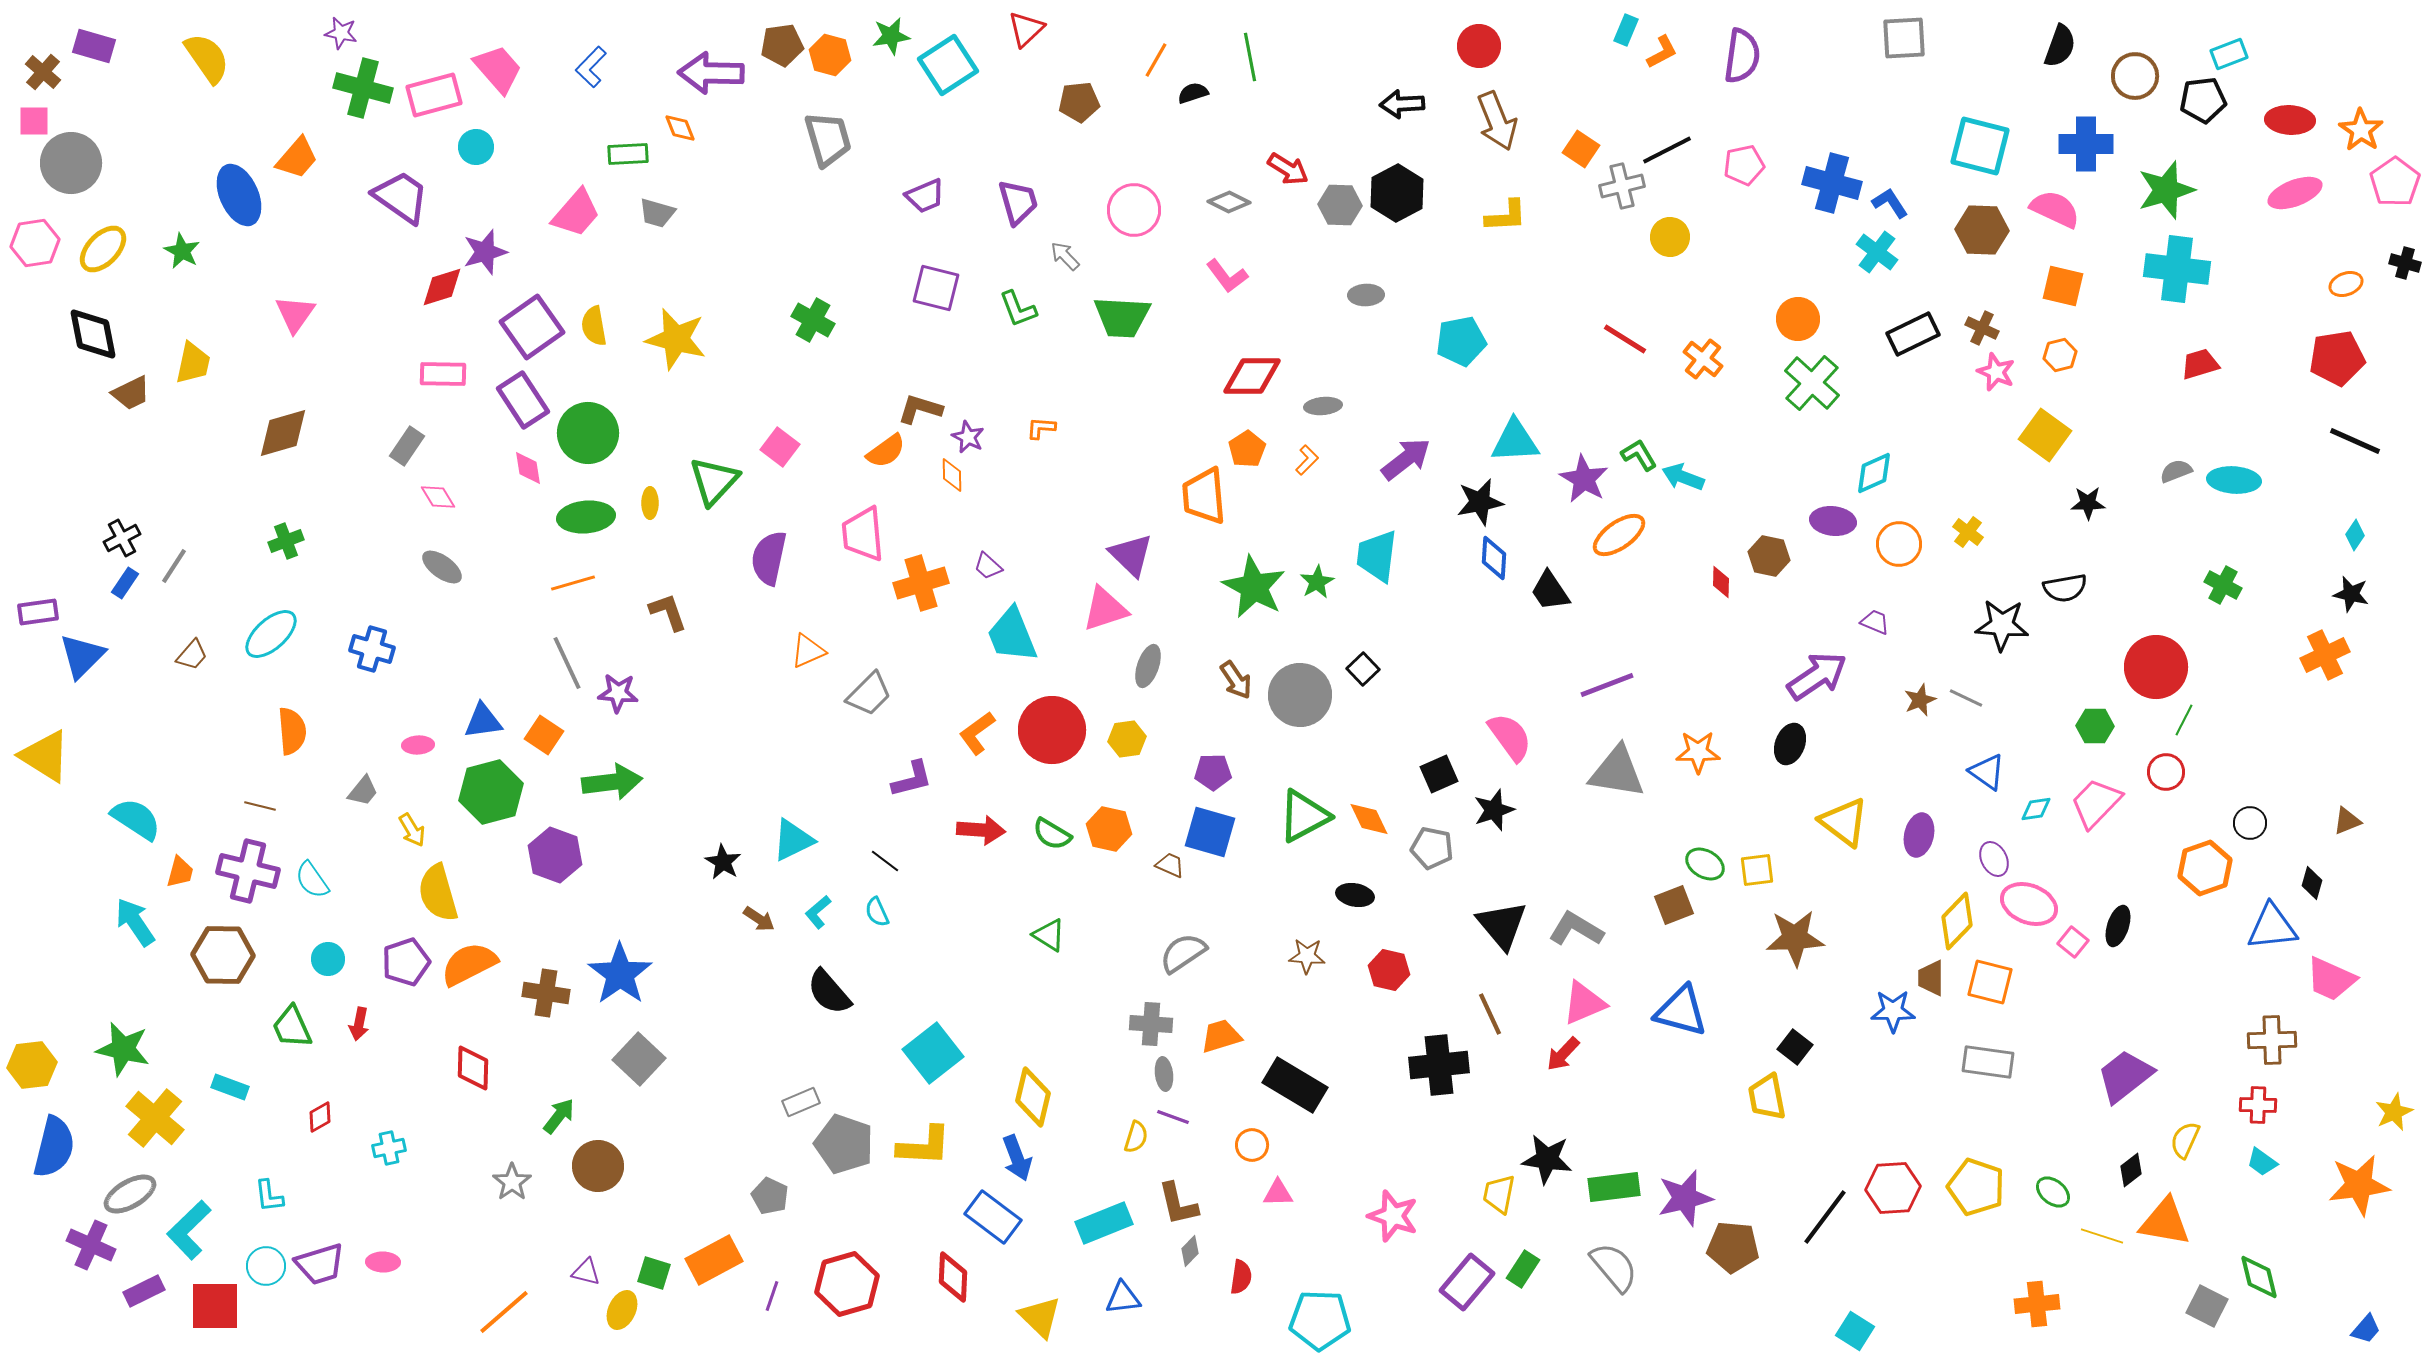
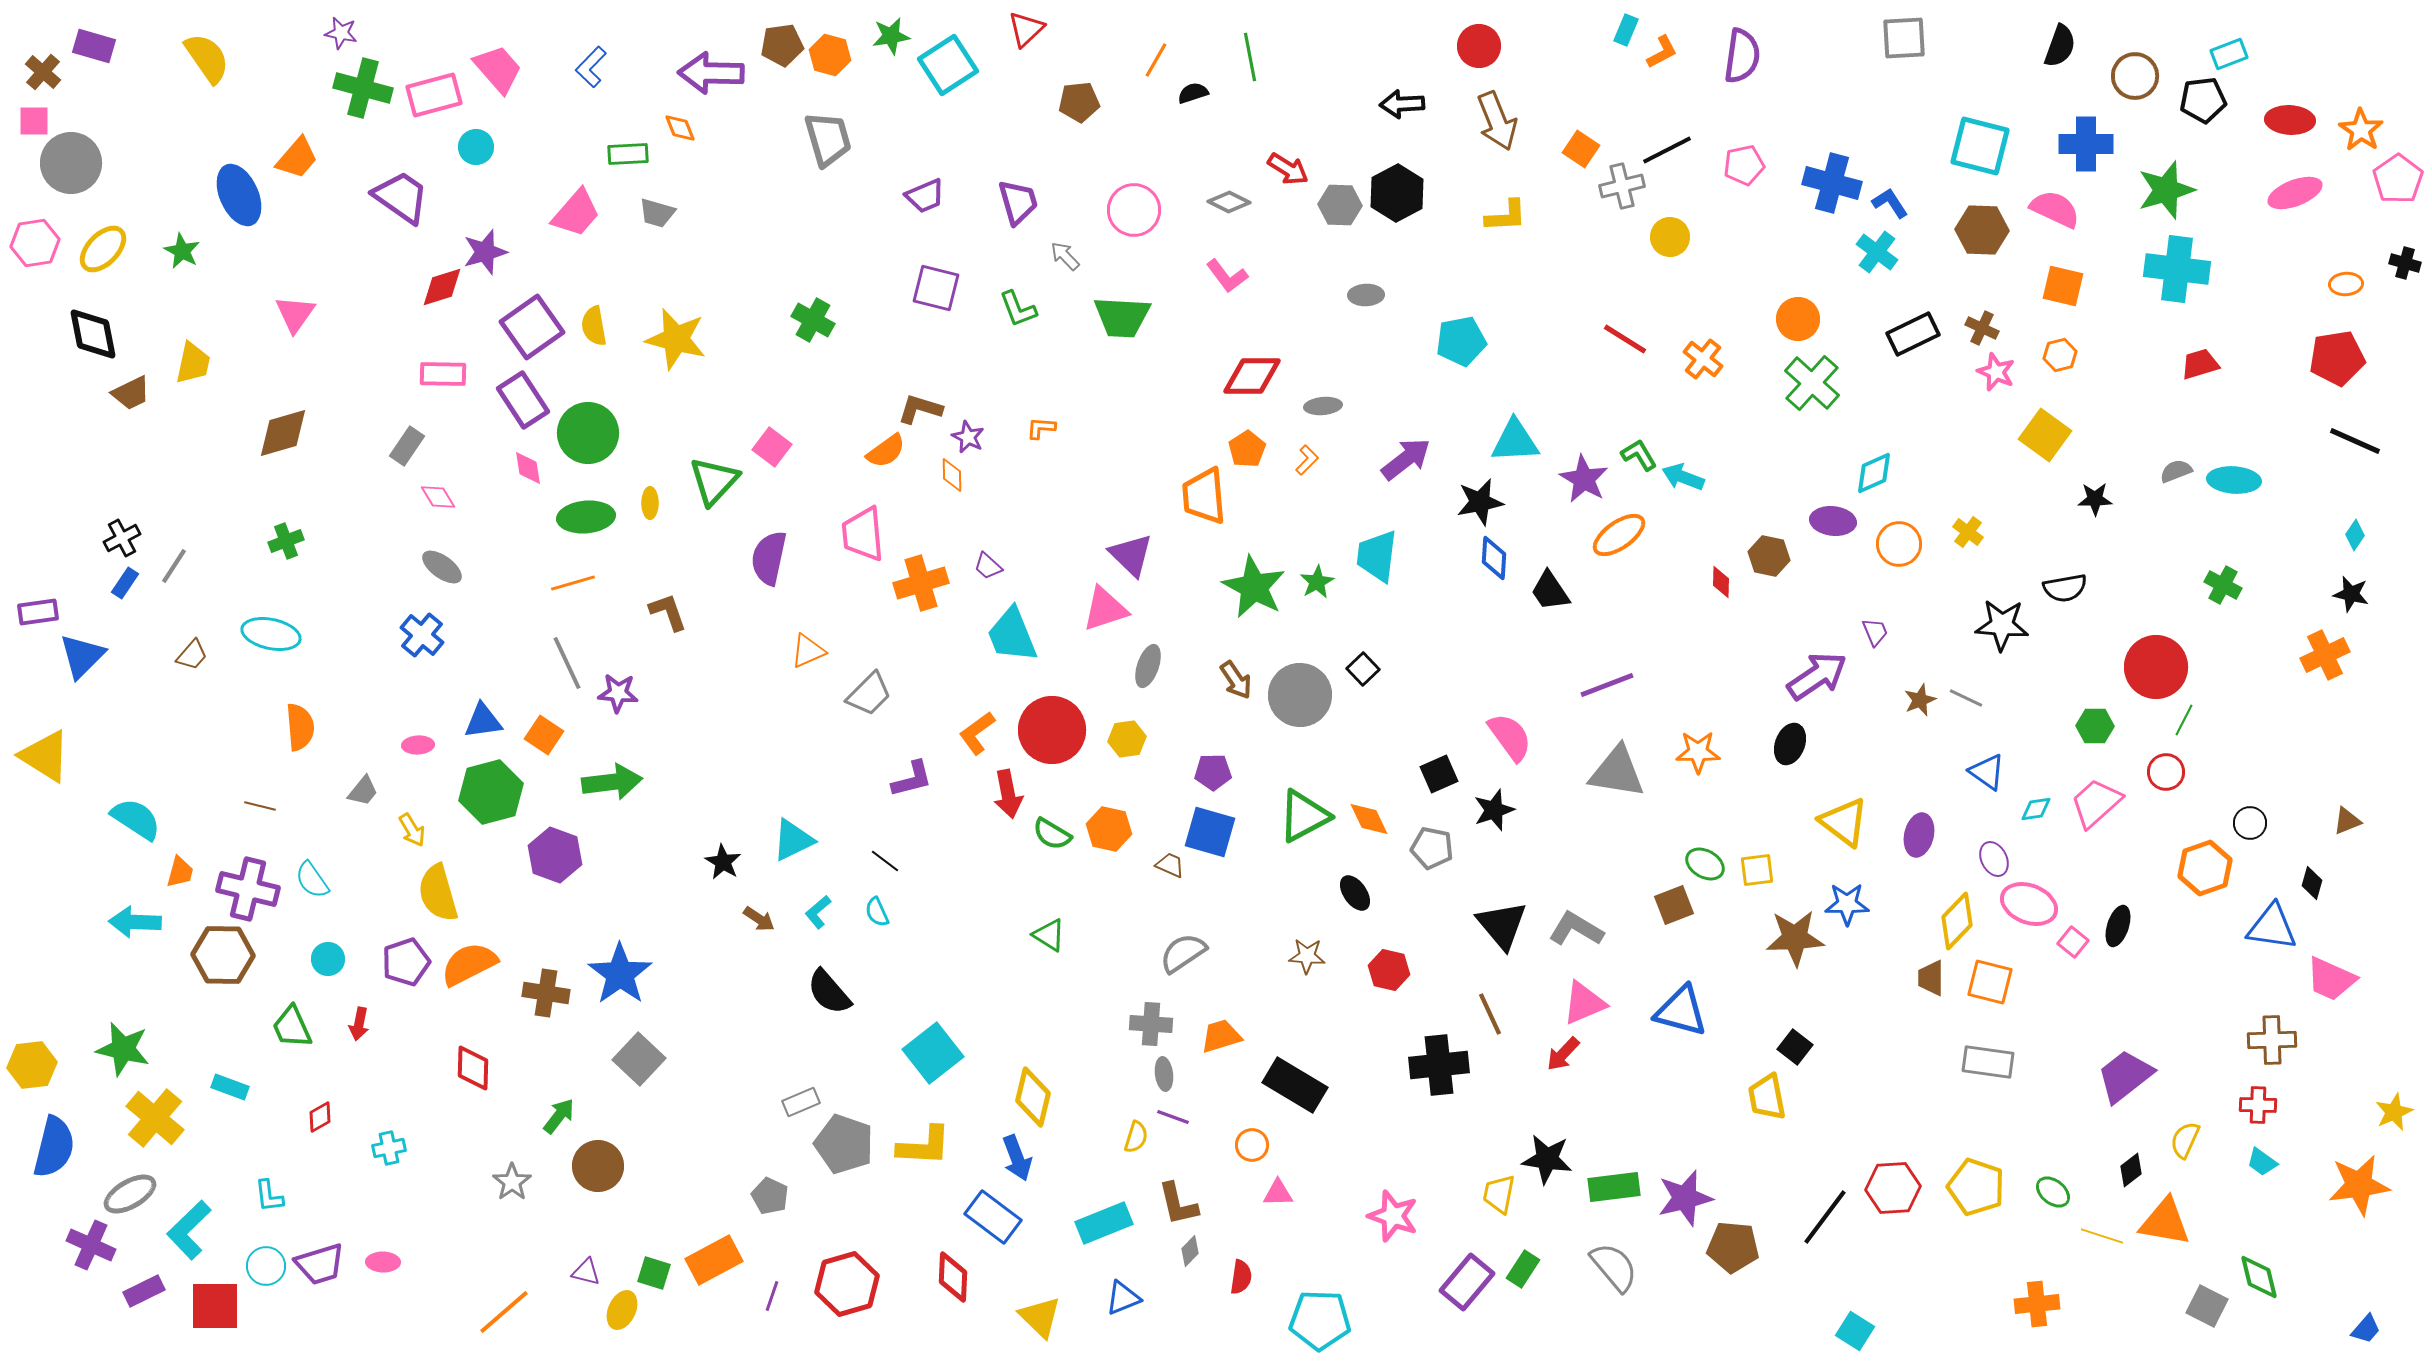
pink pentagon at (2395, 182): moved 3 px right, 3 px up
orange ellipse at (2346, 284): rotated 16 degrees clockwise
pink square at (780, 447): moved 8 px left
black star at (2088, 503): moved 7 px right, 4 px up
purple trapezoid at (1875, 622): moved 10 px down; rotated 44 degrees clockwise
cyan ellipse at (271, 634): rotated 54 degrees clockwise
blue cross at (372, 649): moved 50 px right, 14 px up; rotated 24 degrees clockwise
orange semicircle at (292, 731): moved 8 px right, 4 px up
pink trapezoid at (2096, 803): rotated 4 degrees clockwise
red arrow at (981, 830): moved 27 px right, 36 px up; rotated 75 degrees clockwise
purple cross at (248, 871): moved 18 px down
black ellipse at (1355, 895): moved 2 px up; rotated 45 degrees clockwise
cyan arrow at (135, 922): rotated 54 degrees counterclockwise
blue triangle at (2272, 927): rotated 14 degrees clockwise
blue star at (1893, 1011): moved 46 px left, 107 px up
blue triangle at (1123, 1298): rotated 15 degrees counterclockwise
